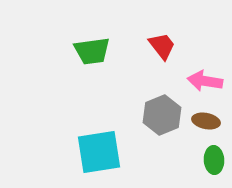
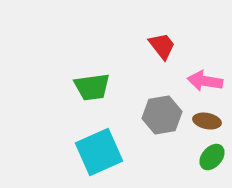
green trapezoid: moved 36 px down
gray hexagon: rotated 12 degrees clockwise
brown ellipse: moved 1 px right
cyan square: rotated 15 degrees counterclockwise
green ellipse: moved 2 px left, 3 px up; rotated 44 degrees clockwise
